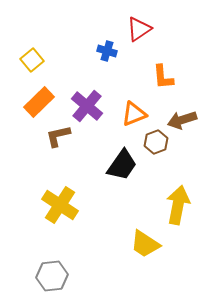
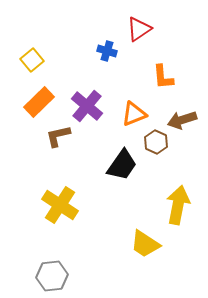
brown hexagon: rotated 15 degrees counterclockwise
